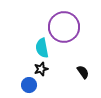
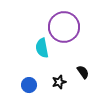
black star: moved 18 px right, 13 px down
